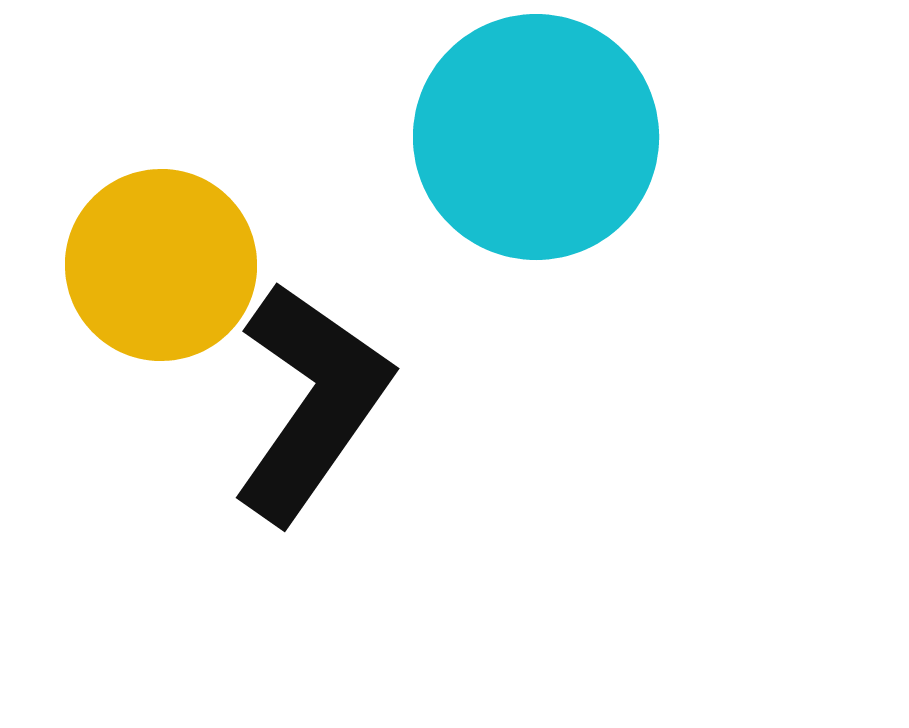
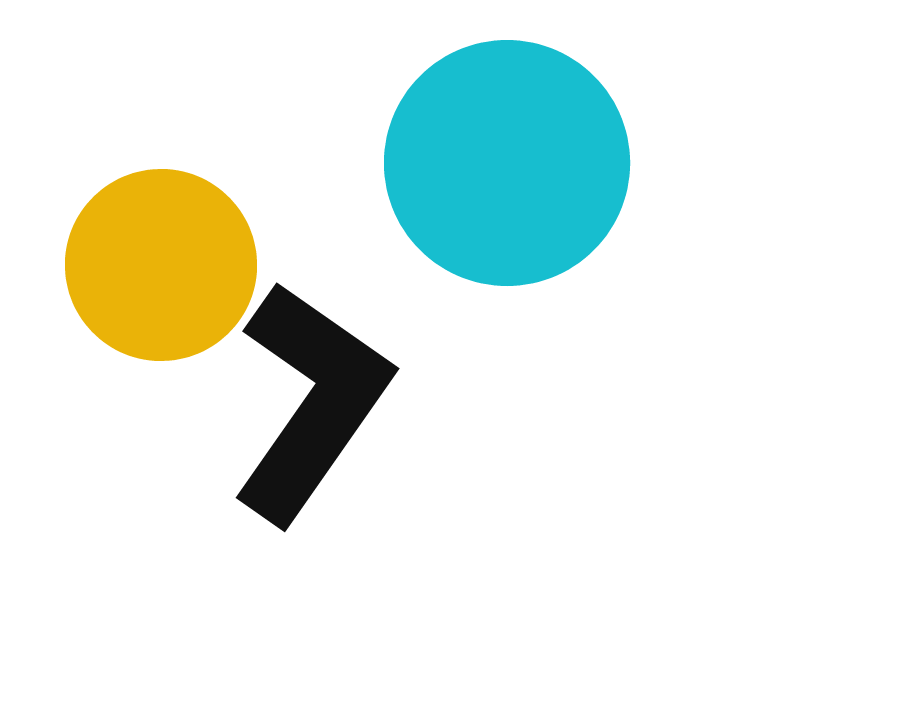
cyan circle: moved 29 px left, 26 px down
